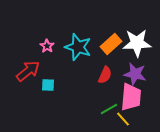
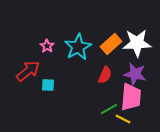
cyan star: rotated 24 degrees clockwise
yellow line: rotated 21 degrees counterclockwise
